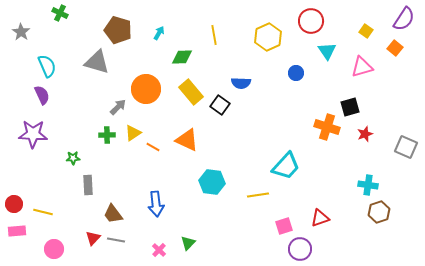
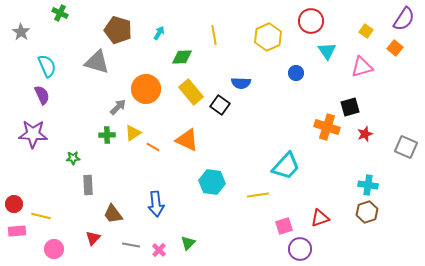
yellow line at (43, 212): moved 2 px left, 4 px down
brown hexagon at (379, 212): moved 12 px left
gray line at (116, 240): moved 15 px right, 5 px down
